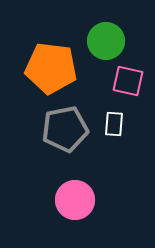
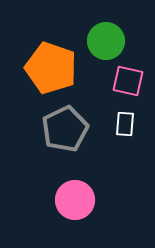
orange pentagon: rotated 12 degrees clockwise
white rectangle: moved 11 px right
gray pentagon: rotated 15 degrees counterclockwise
